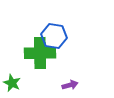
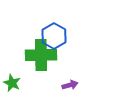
blue hexagon: rotated 20 degrees clockwise
green cross: moved 1 px right, 2 px down
